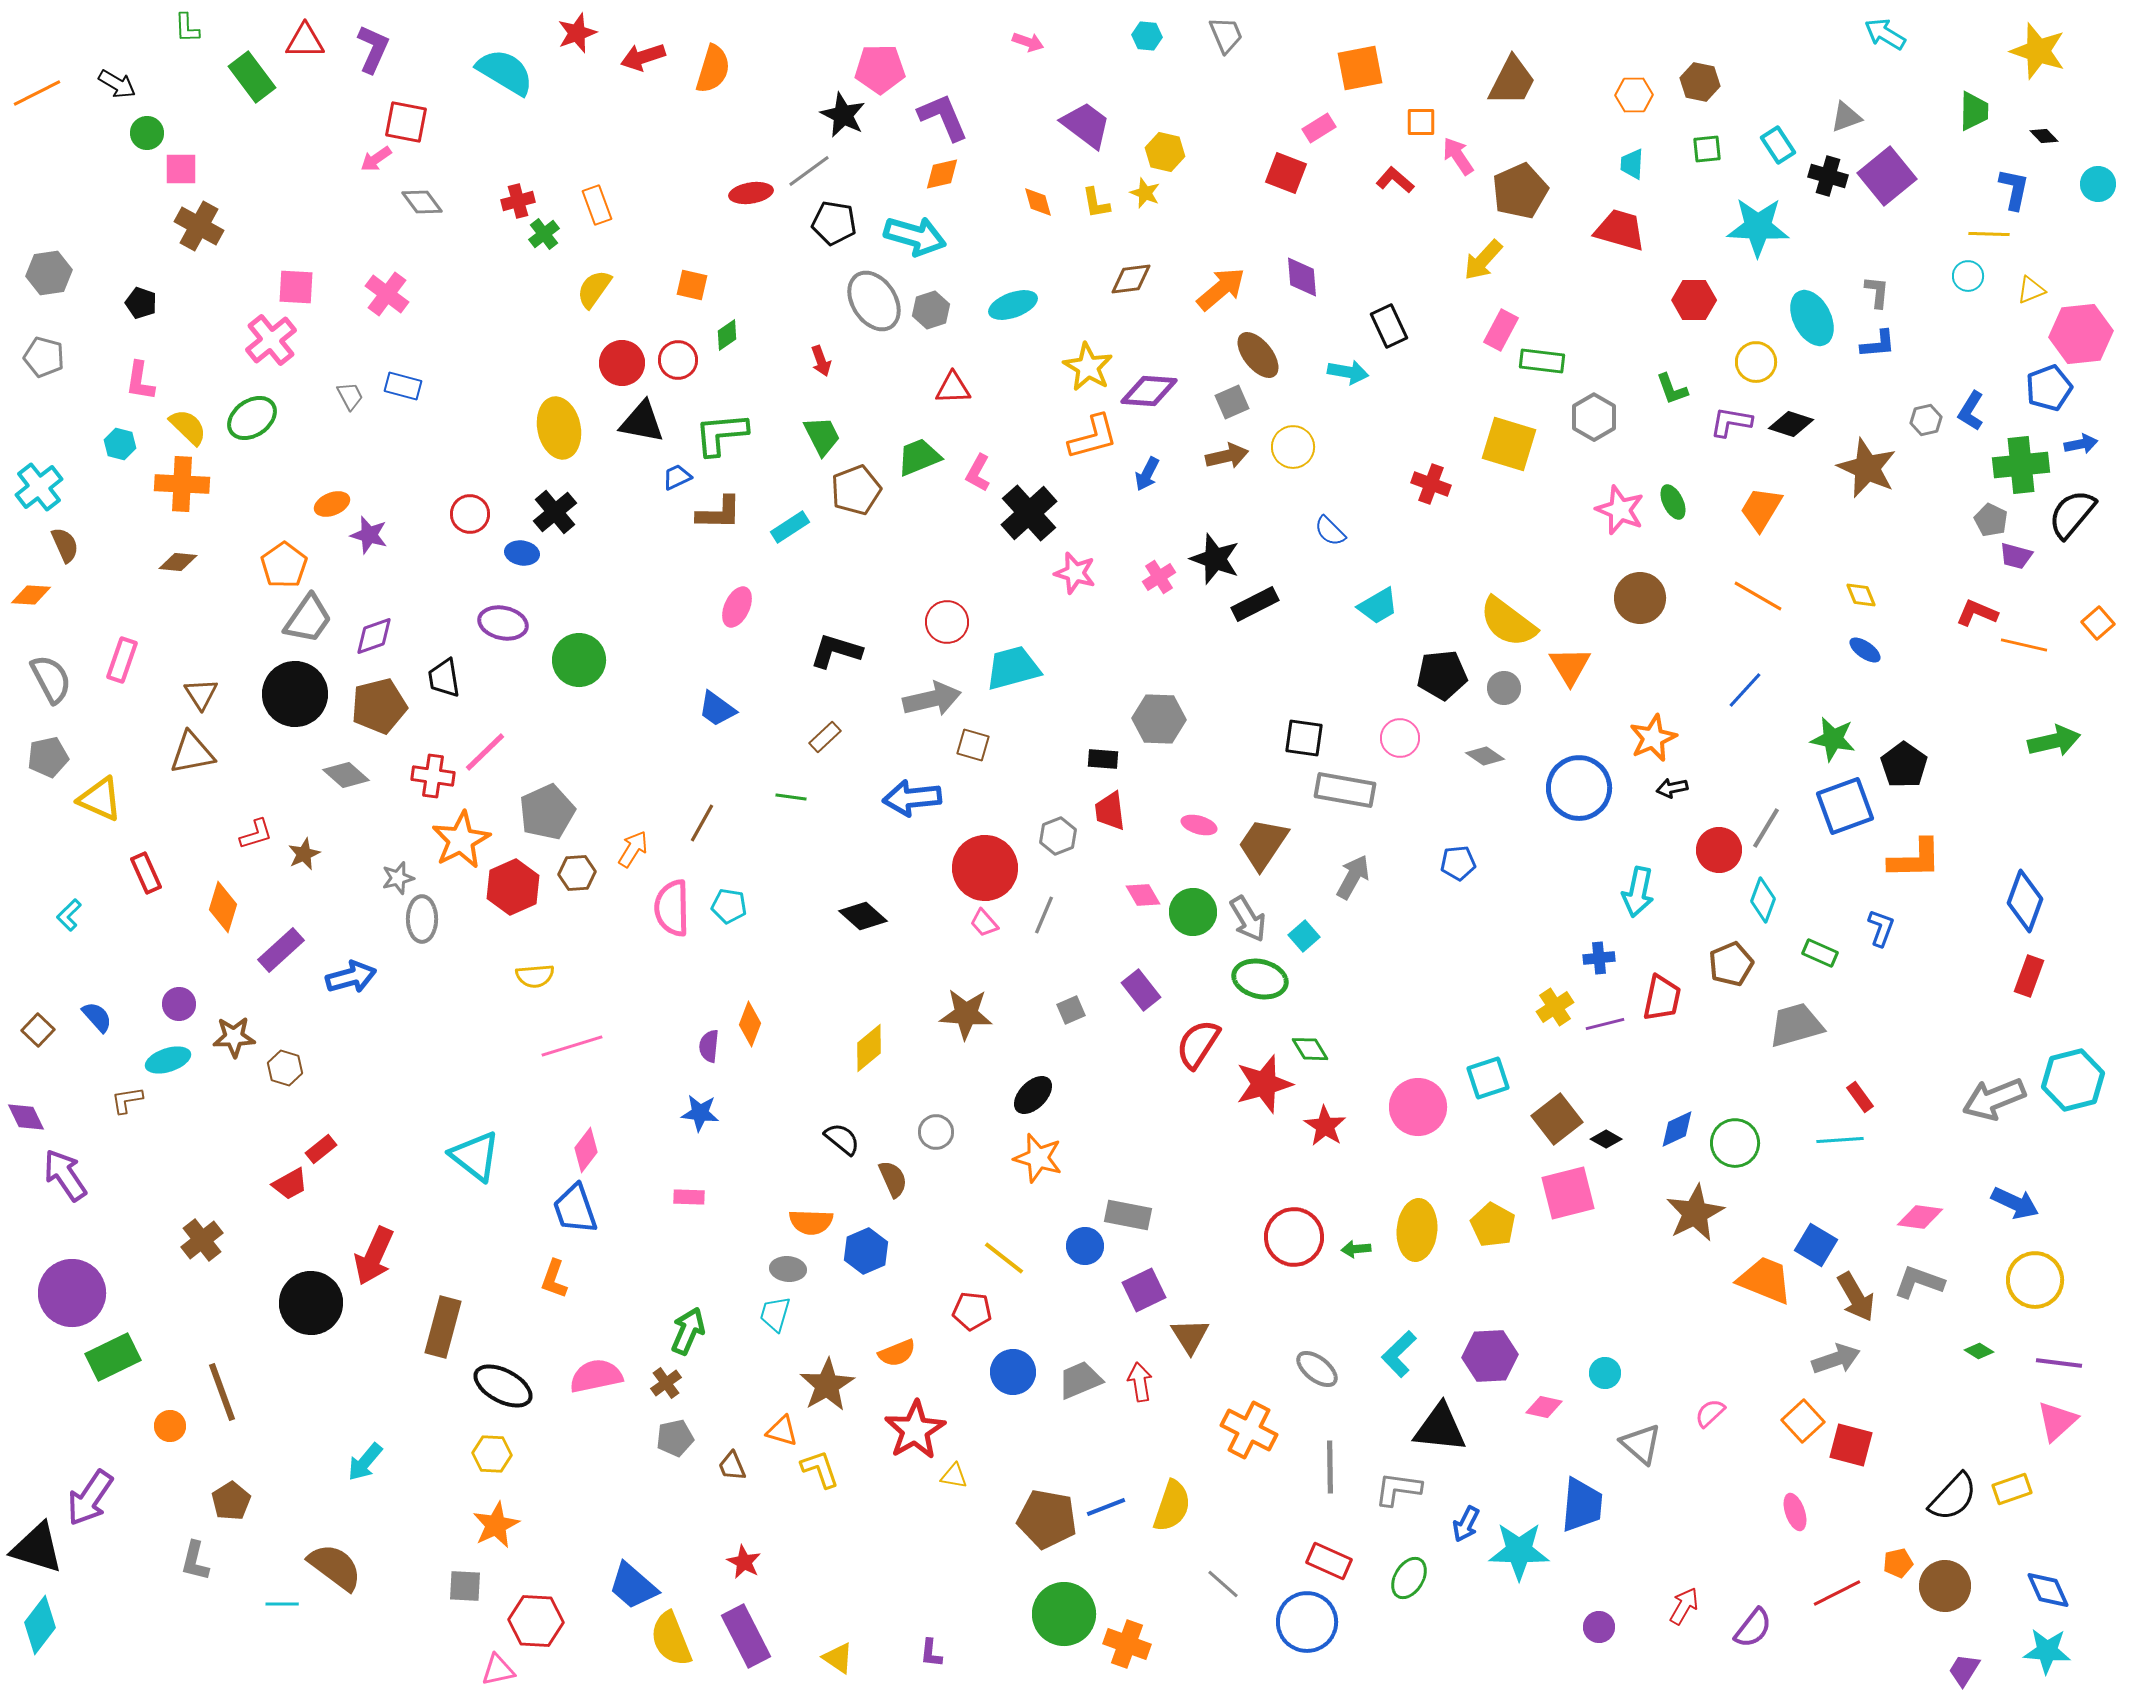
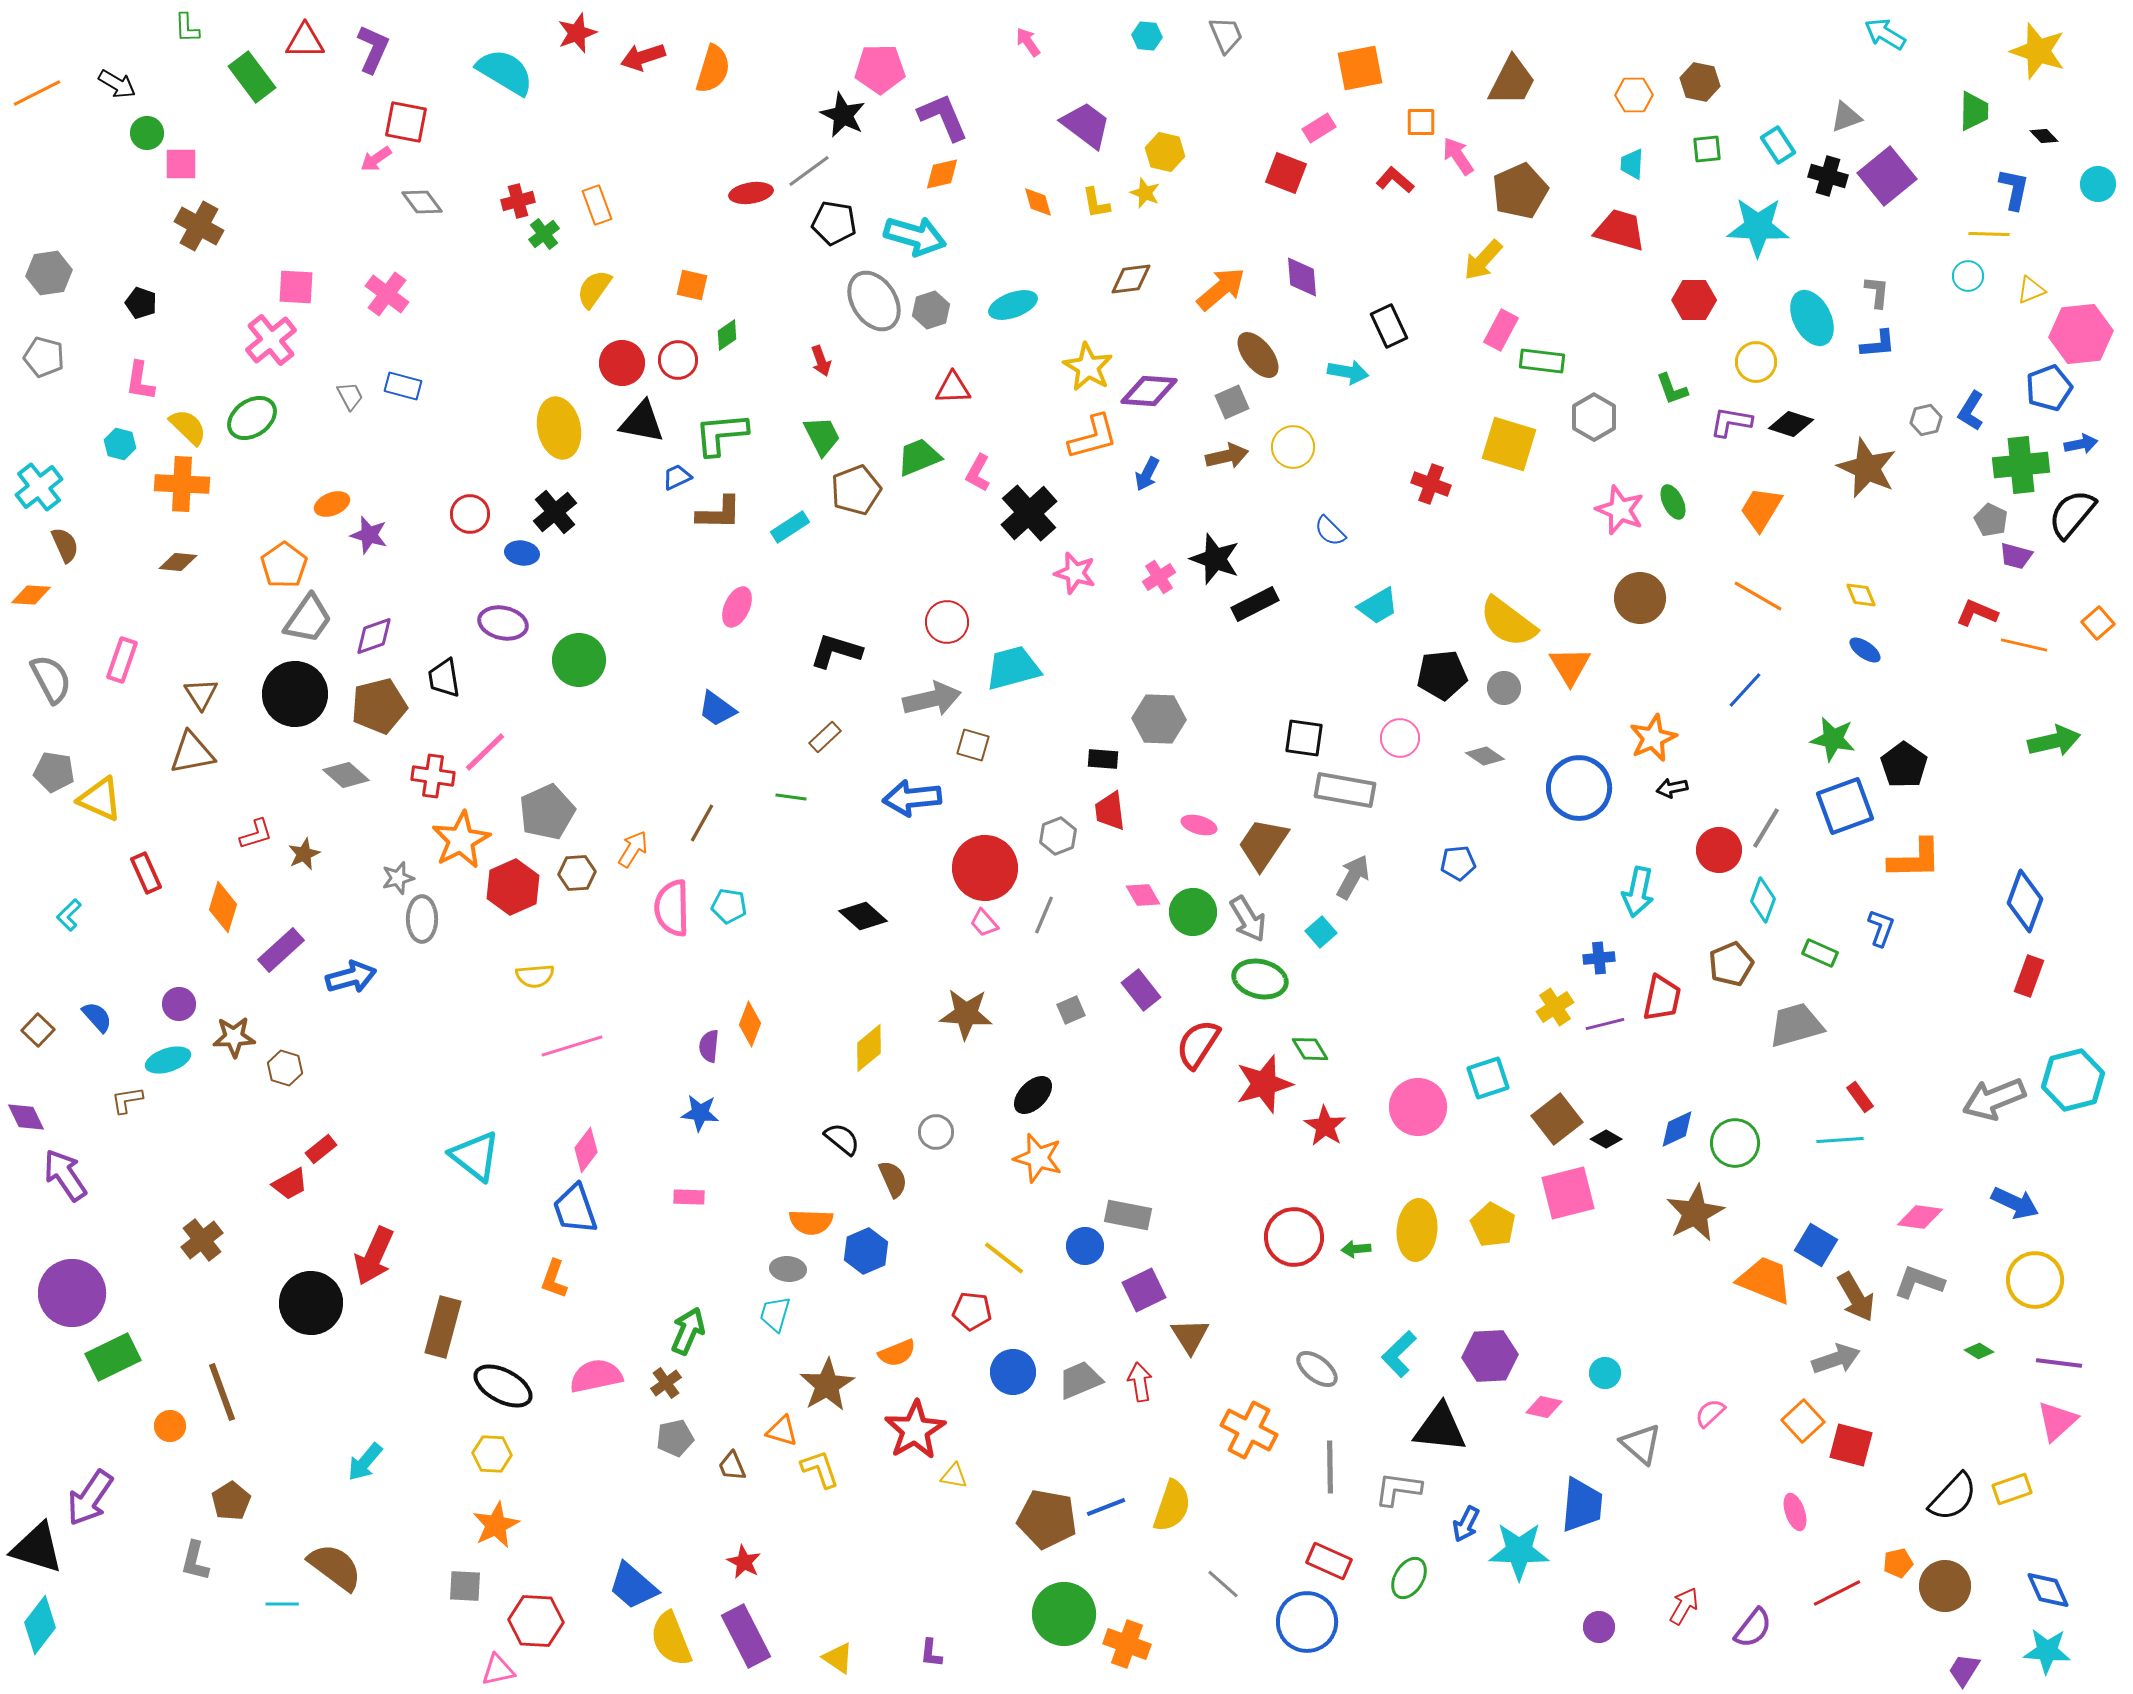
pink arrow at (1028, 42): rotated 144 degrees counterclockwise
pink square at (181, 169): moved 5 px up
gray pentagon at (48, 757): moved 6 px right, 15 px down; rotated 21 degrees clockwise
cyan square at (1304, 936): moved 17 px right, 4 px up
